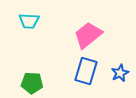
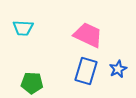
cyan trapezoid: moved 6 px left, 7 px down
pink trapezoid: rotated 64 degrees clockwise
blue star: moved 2 px left, 4 px up
